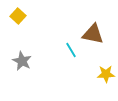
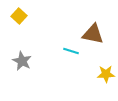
yellow square: moved 1 px right
cyan line: moved 1 px down; rotated 42 degrees counterclockwise
